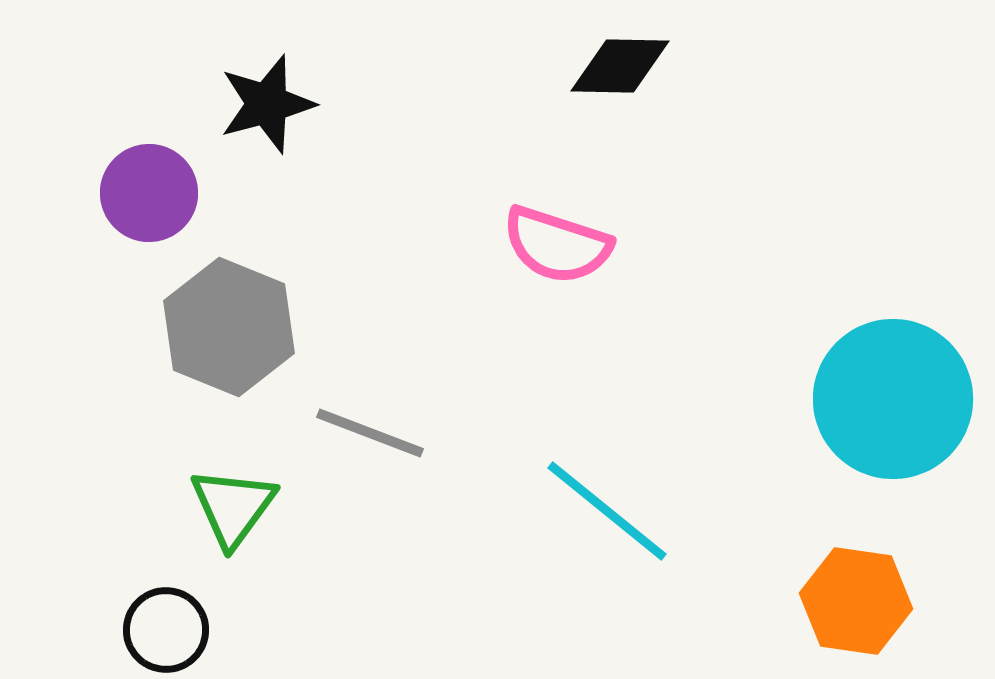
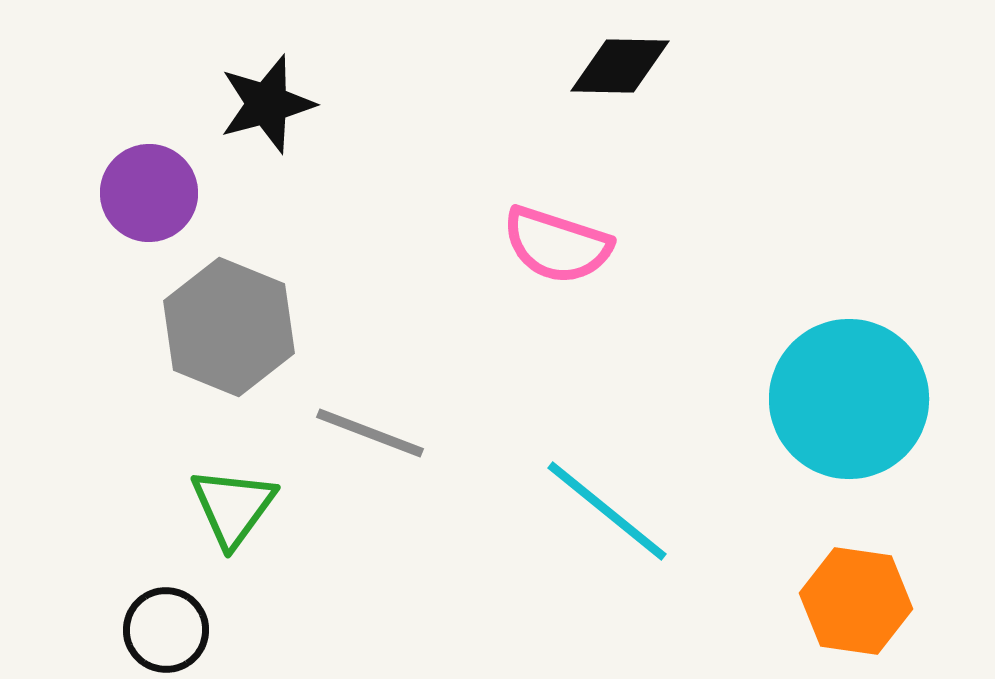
cyan circle: moved 44 px left
